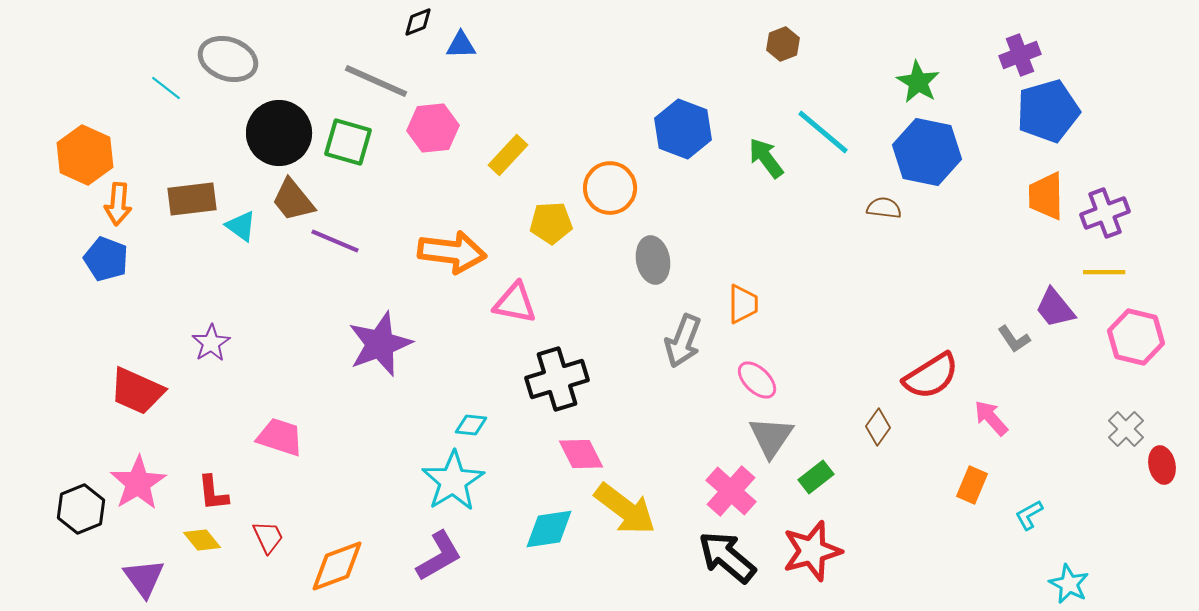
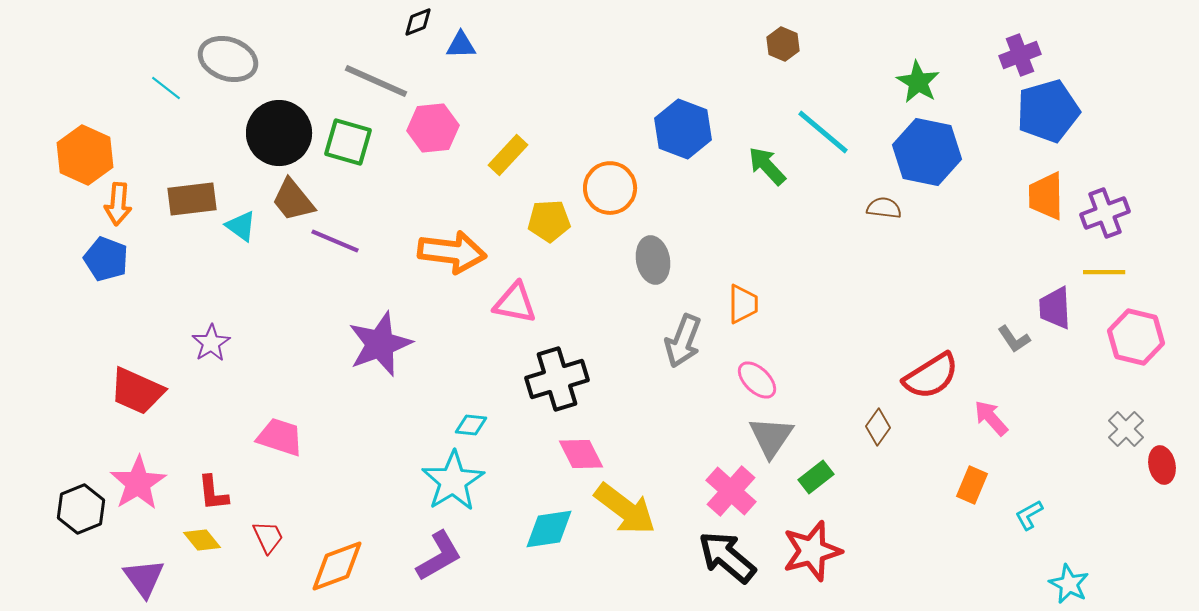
brown hexagon at (783, 44): rotated 16 degrees counterclockwise
green arrow at (766, 158): moved 1 px right, 8 px down; rotated 6 degrees counterclockwise
yellow pentagon at (551, 223): moved 2 px left, 2 px up
purple trapezoid at (1055, 308): rotated 36 degrees clockwise
